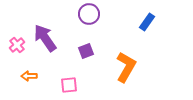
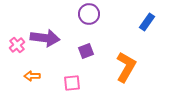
purple arrow: rotated 132 degrees clockwise
orange arrow: moved 3 px right
pink square: moved 3 px right, 2 px up
